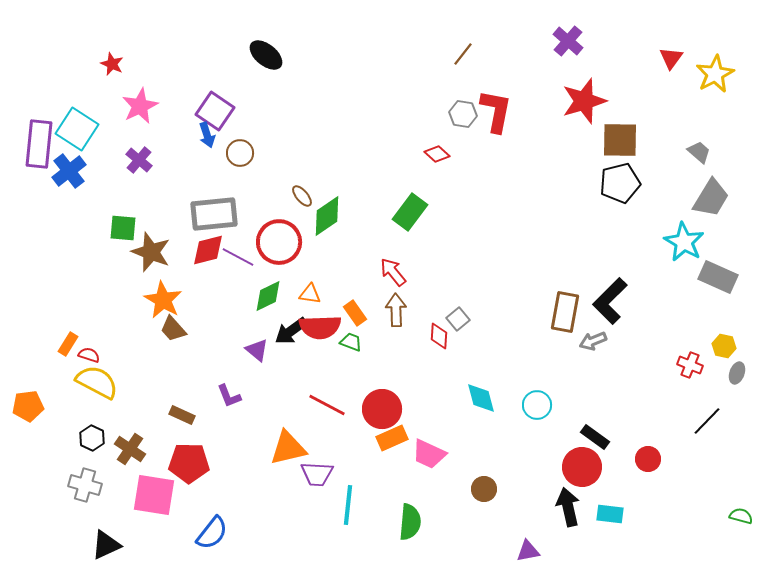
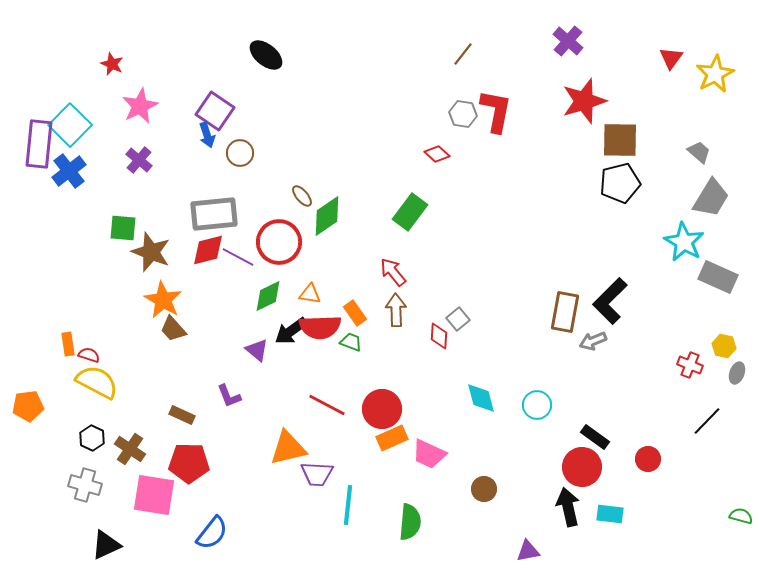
cyan square at (77, 129): moved 7 px left, 4 px up; rotated 12 degrees clockwise
orange rectangle at (68, 344): rotated 40 degrees counterclockwise
